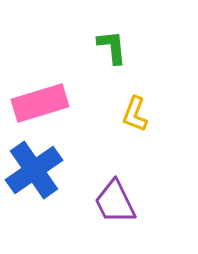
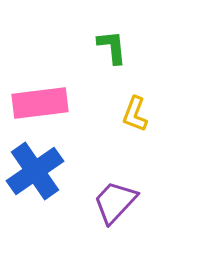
pink rectangle: rotated 10 degrees clockwise
blue cross: moved 1 px right, 1 px down
purple trapezoid: rotated 69 degrees clockwise
